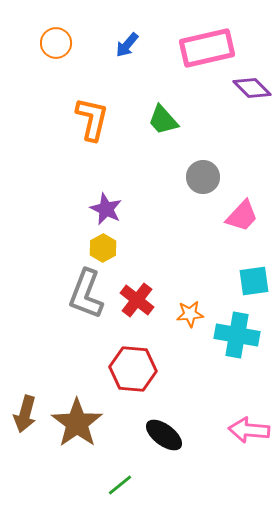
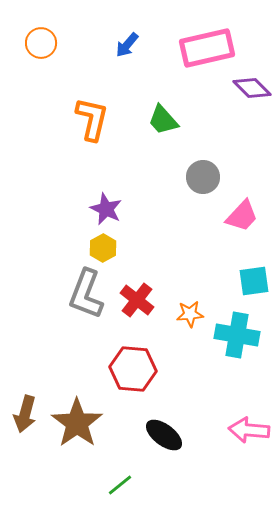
orange circle: moved 15 px left
